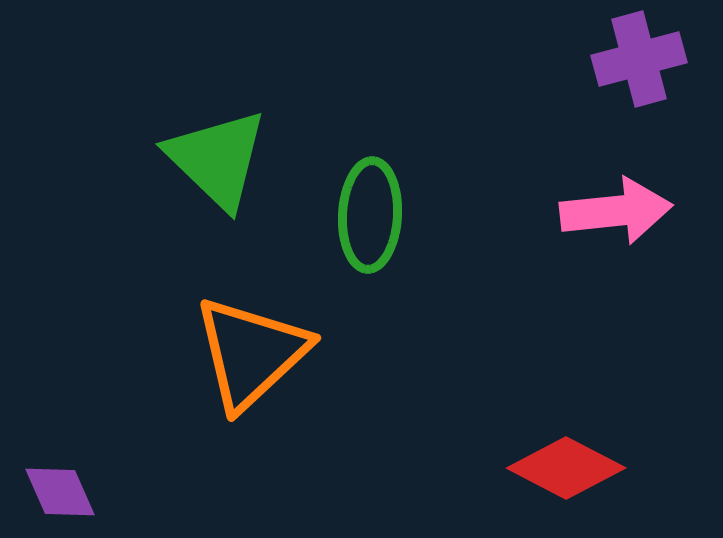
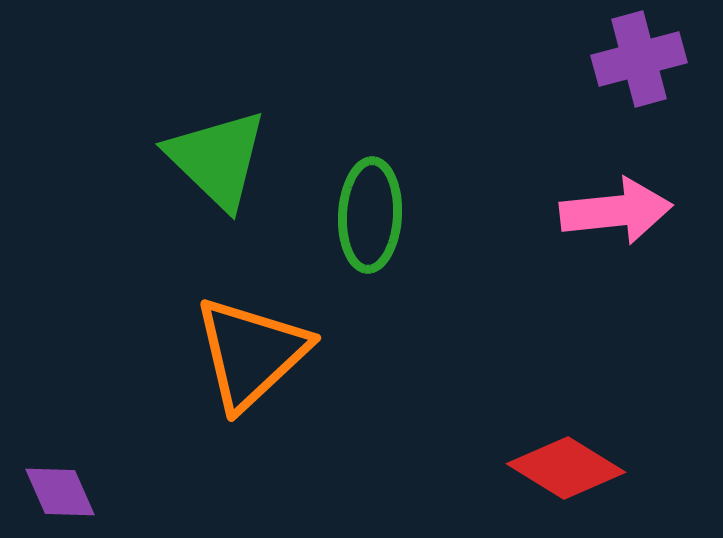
red diamond: rotated 4 degrees clockwise
